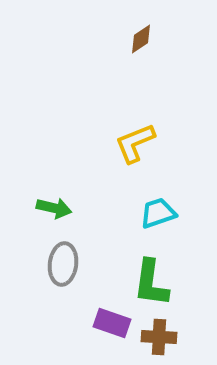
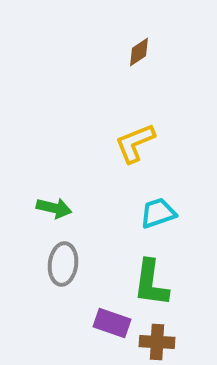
brown diamond: moved 2 px left, 13 px down
brown cross: moved 2 px left, 5 px down
